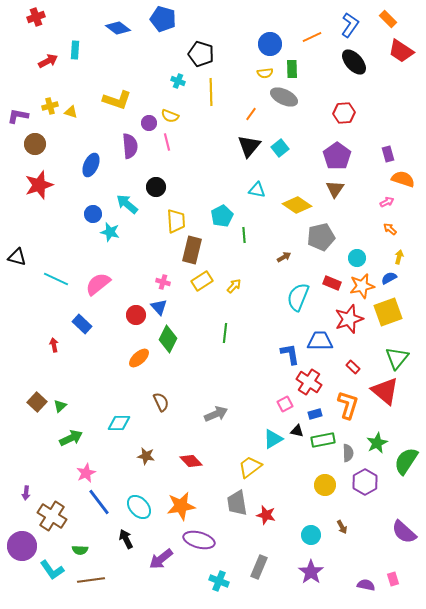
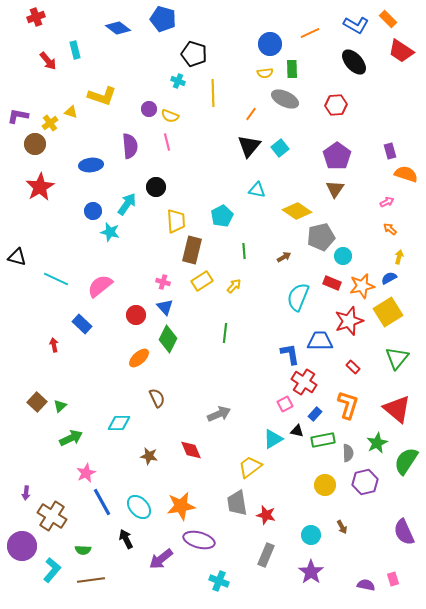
blue L-shape at (350, 25): moved 6 px right; rotated 85 degrees clockwise
orange line at (312, 37): moved 2 px left, 4 px up
cyan rectangle at (75, 50): rotated 18 degrees counterclockwise
black pentagon at (201, 54): moved 7 px left
red arrow at (48, 61): rotated 78 degrees clockwise
yellow line at (211, 92): moved 2 px right, 1 px down
gray ellipse at (284, 97): moved 1 px right, 2 px down
yellow L-shape at (117, 100): moved 15 px left, 4 px up
yellow cross at (50, 106): moved 17 px down; rotated 21 degrees counterclockwise
red hexagon at (344, 113): moved 8 px left, 8 px up
purple circle at (149, 123): moved 14 px up
purple rectangle at (388, 154): moved 2 px right, 3 px up
blue ellipse at (91, 165): rotated 60 degrees clockwise
orange semicircle at (403, 179): moved 3 px right, 5 px up
red star at (39, 185): moved 1 px right, 2 px down; rotated 12 degrees counterclockwise
cyan arrow at (127, 204): rotated 85 degrees clockwise
yellow diamond at (297, 205): moved 6 px down
blue circle at (93, 214): moved 3 px up
green line at (244, 235): moved 16 px down
cyan circle at (357, 258): moved 14 px left, 2 px up
pink semicircle at (98, 284): moved 2 px right, 2 px down
blue triangle at (159, 307): moved 6 px right
yellow square at (388, 312): rotated 12 degrees counterclockwise
red star at (349, 319): moved 2 px down
red cross at (309, 382): moved 5 px left
red triangle at (385, 391): moved 12 px right, 18 px down
brown semicircle at (161, 402): moved 4 px left, 4 px up
gray arrow at (216, 414): moved 3 px right
blue rectangle at (315, 414): rotated 32 degrees counterclockwise
brown star at (146, 456): moved 3 px right
red diamond at (191, 461): moved 11 px up; rotated 20 degrees clockwise
purple hexagon at (365, 482): rotated 15 degrees clockwise
blue line at (99, 502): moved 3 px right; rotated 8 degrees clockwise
purple semicircle at (404, 532): rotated 24 degrees clockwise
green semicircle at (80, 550): moved 3 px right
gray rectangle at (259, 567): moved 7 px right, 12 px up
cyan L-shape at (52, 570): rotated 105 degrees counterclockwise
